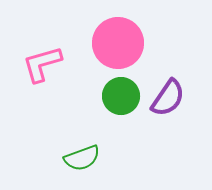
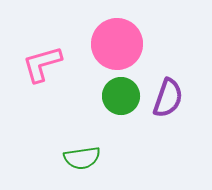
pink circle: moved 1 px left, 1 px down
purple semicircle: rotated 15 degrees counterclockwise
green semicircle: rotated 12 degrees clockwise
